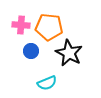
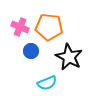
pink cross: moved 1 px left, 2 px down; rotated 18 degrees clockwise
black star: moved 4 px down
